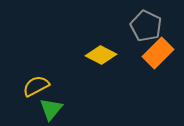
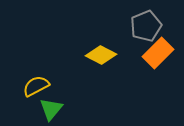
gray pentagon: rotated 24 degrees clockwise
